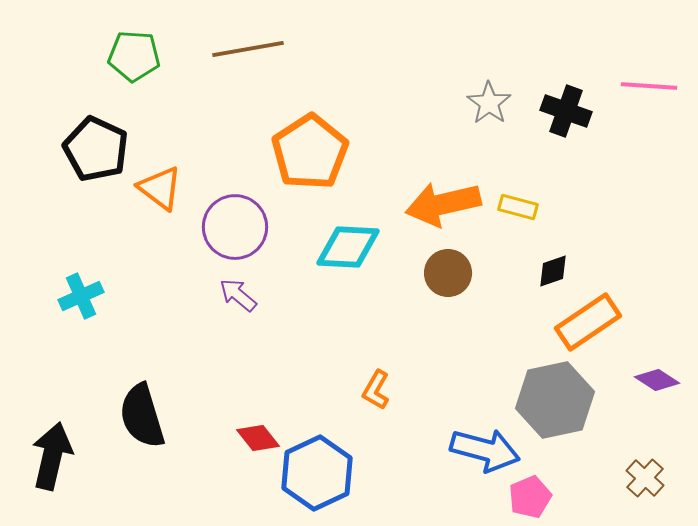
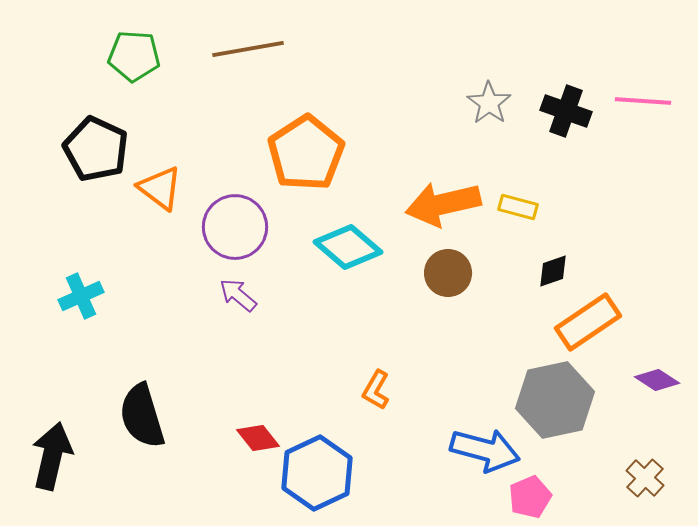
pink line: moved 6 px left, 15 px down
orange pentagon: moved 4 px left, 1 px down
cyan diamond: rotated 38 degrees clockwise
